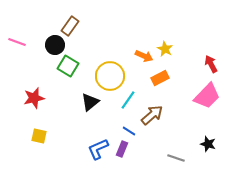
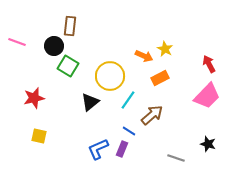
brown rectangle: rotated 30 degrees counterclockwise
black circle: moved 1 px left, 1 px down
red arrow: moved 2 px left
